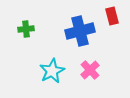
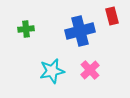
cyan star: rotated 15 degrees clockwise
